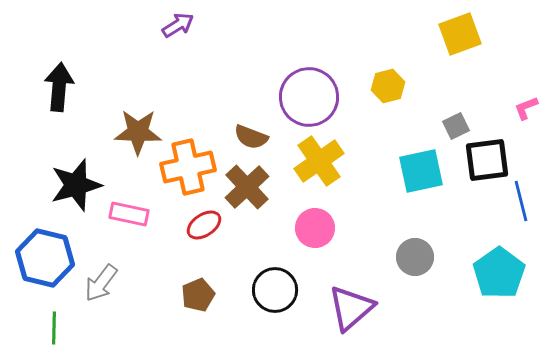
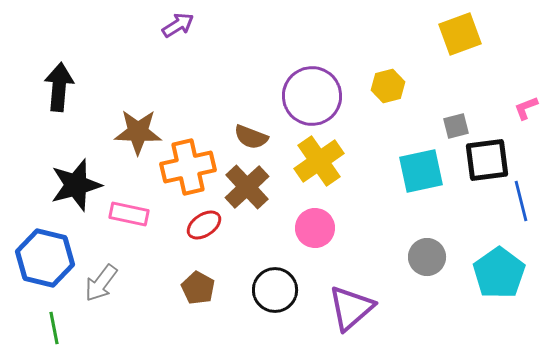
purple circle: moved 3 px right, 1 px up
gray square: rotated 12 degrees clockwise
gray circle: moved 12 px right
brown pentagon: moved 7 px up; rotated 20 degrees counterclockwise
green line: rotated 12 degrees counterclockwise
